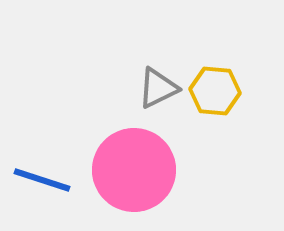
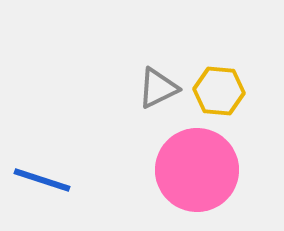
yellow hexagon: moved 4 px right
pink circle: moved 63 px right
